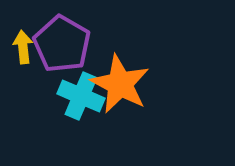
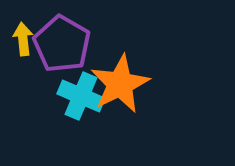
yellow arrow: moved 8 px up
orange star: rotated 18 degrees clockwise
